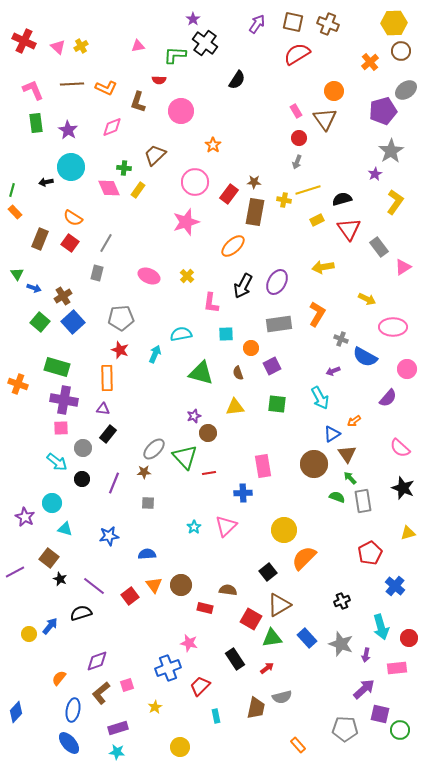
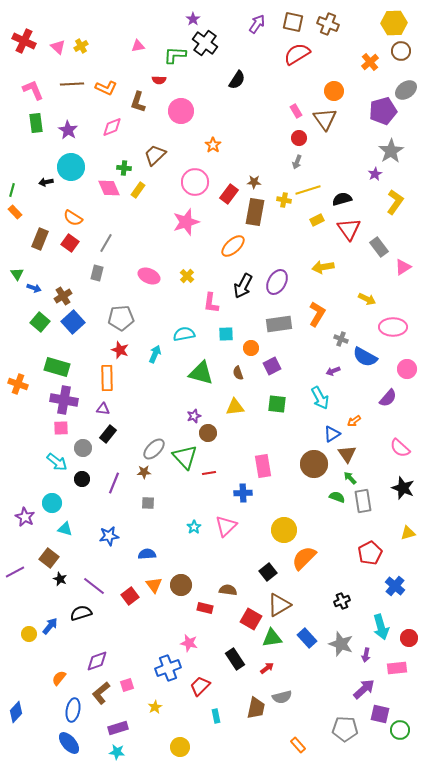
cyan semicircle at (181, 334): moved 3 px right
